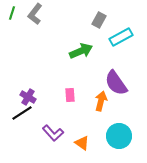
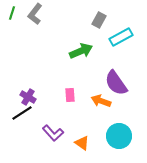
orange arrow: rotated 84 degrees counterclockwise
